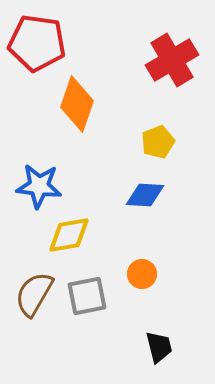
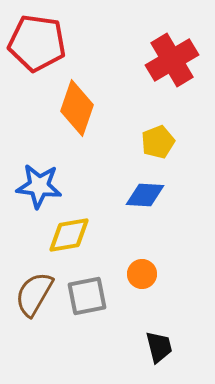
orange diamond: moved 4 px down
